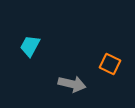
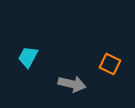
cyan trapezoid: moved 2 px left, 11 px down
